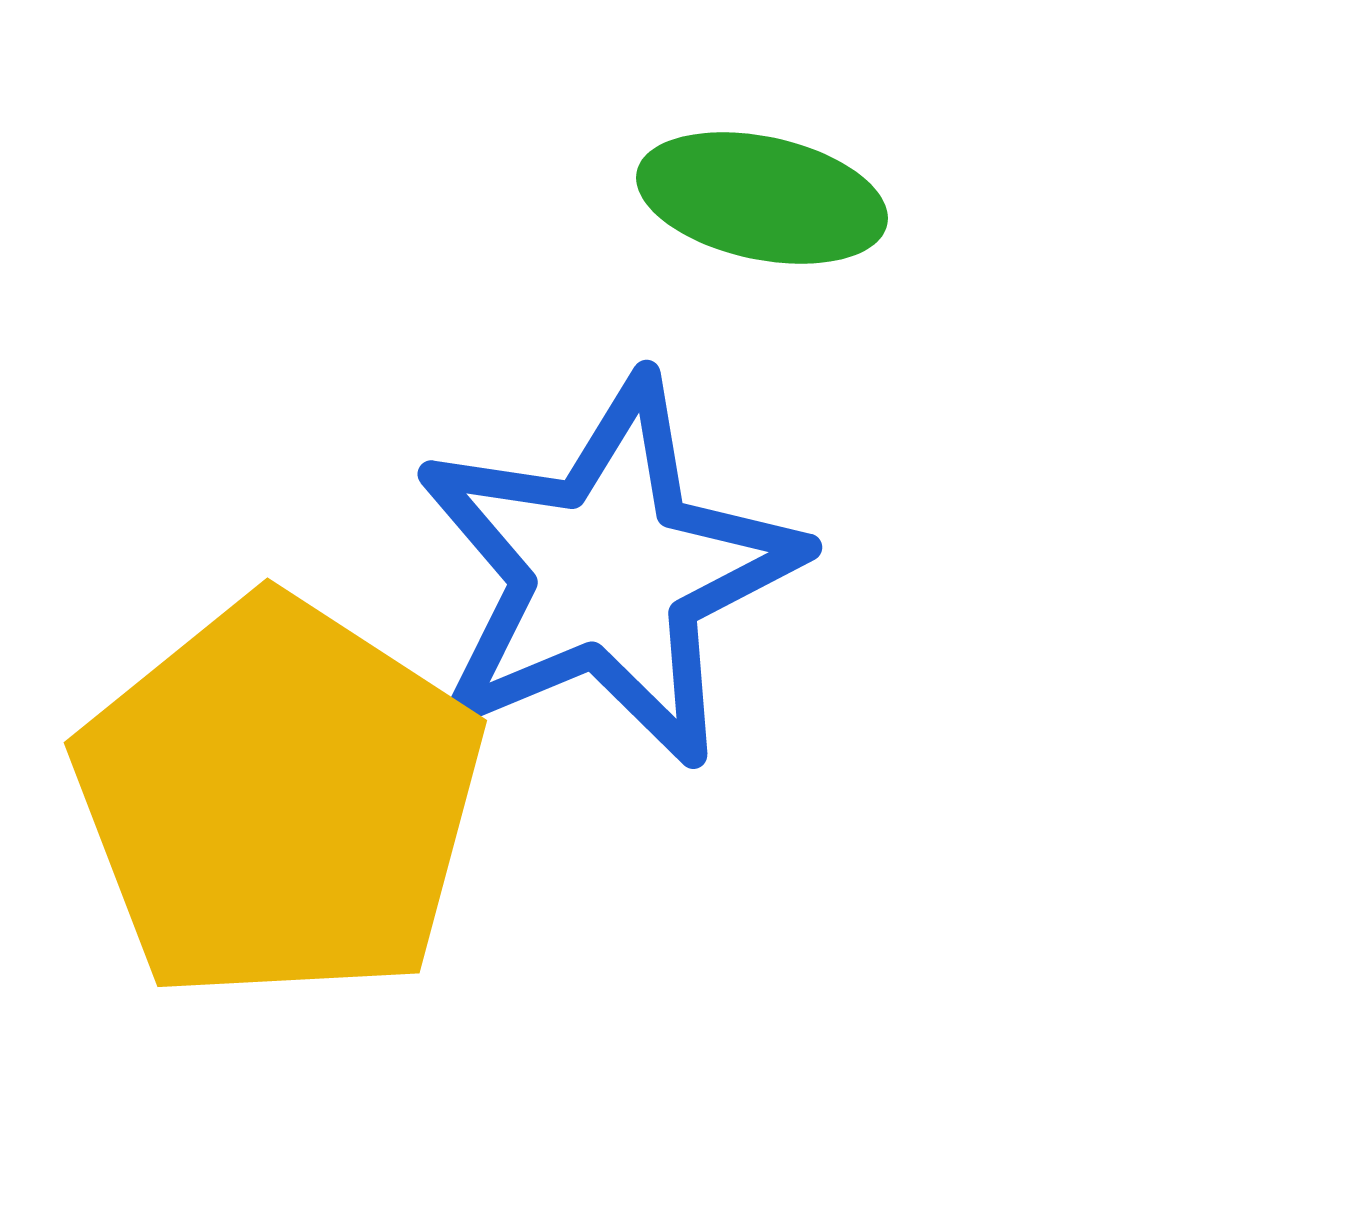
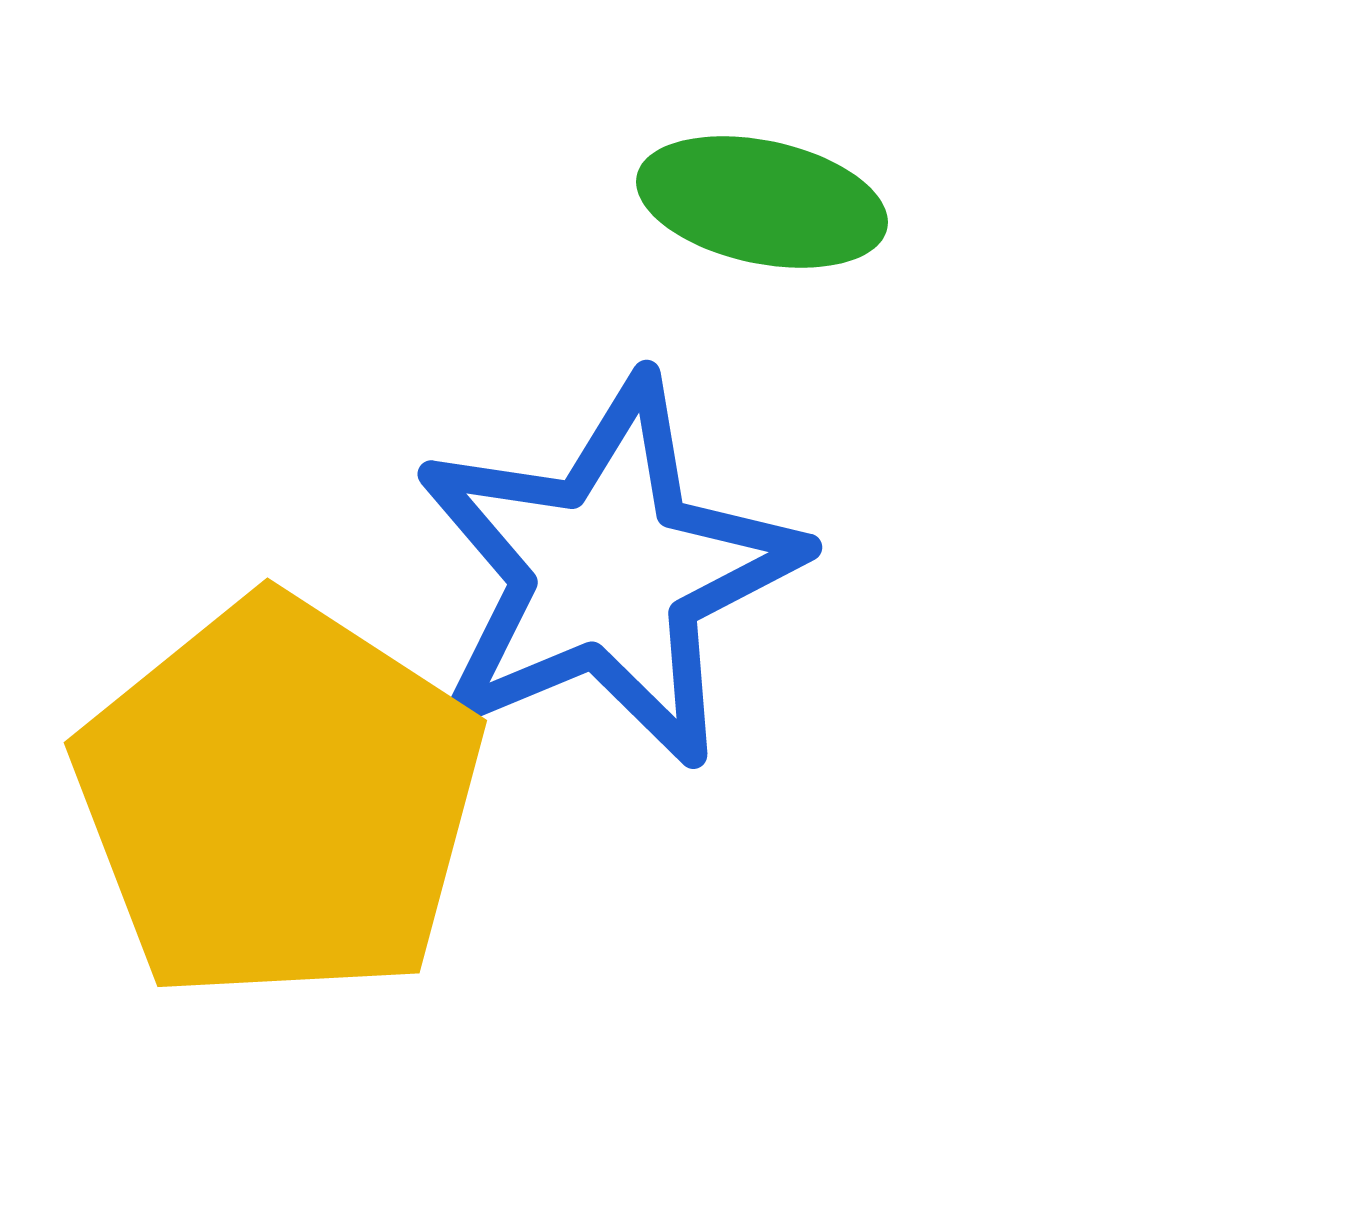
green ellipse: moved 4 px down
